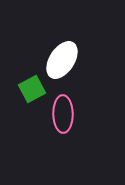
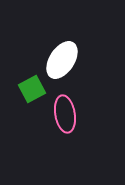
pink ellipse: moved 2 px right; rotated 9 degrees counterclockwise
